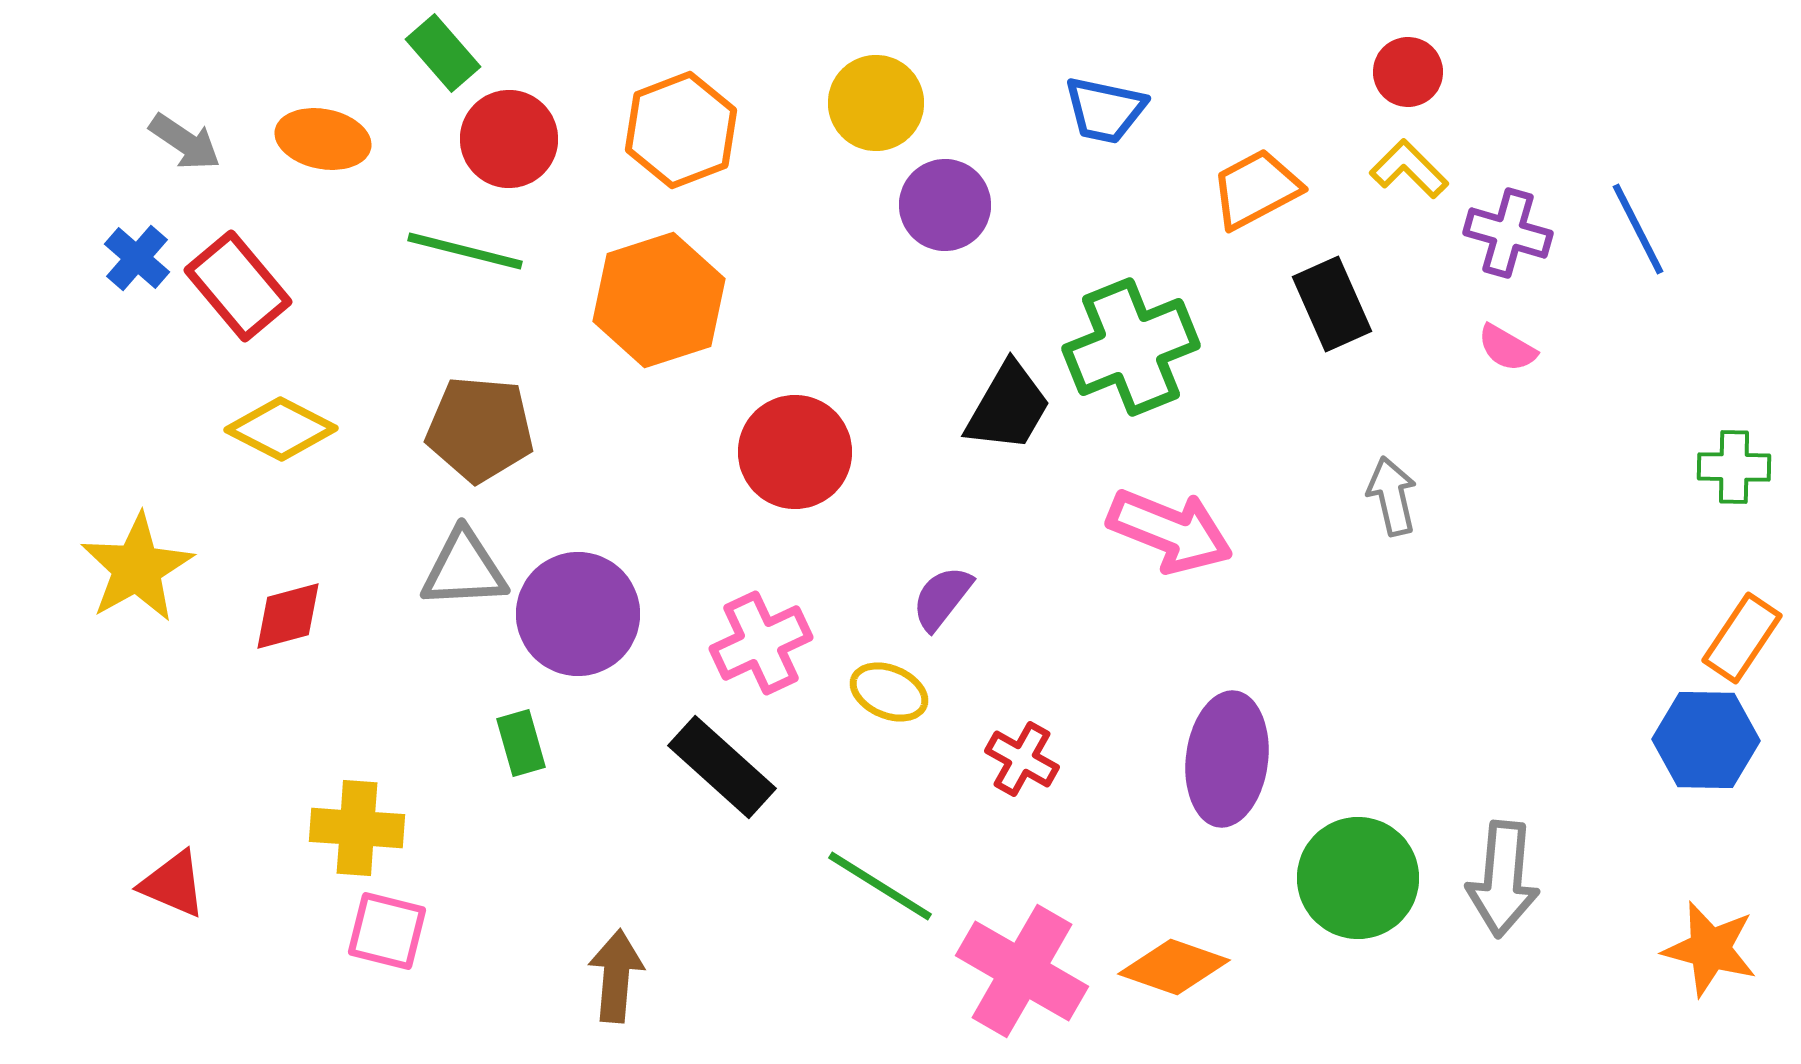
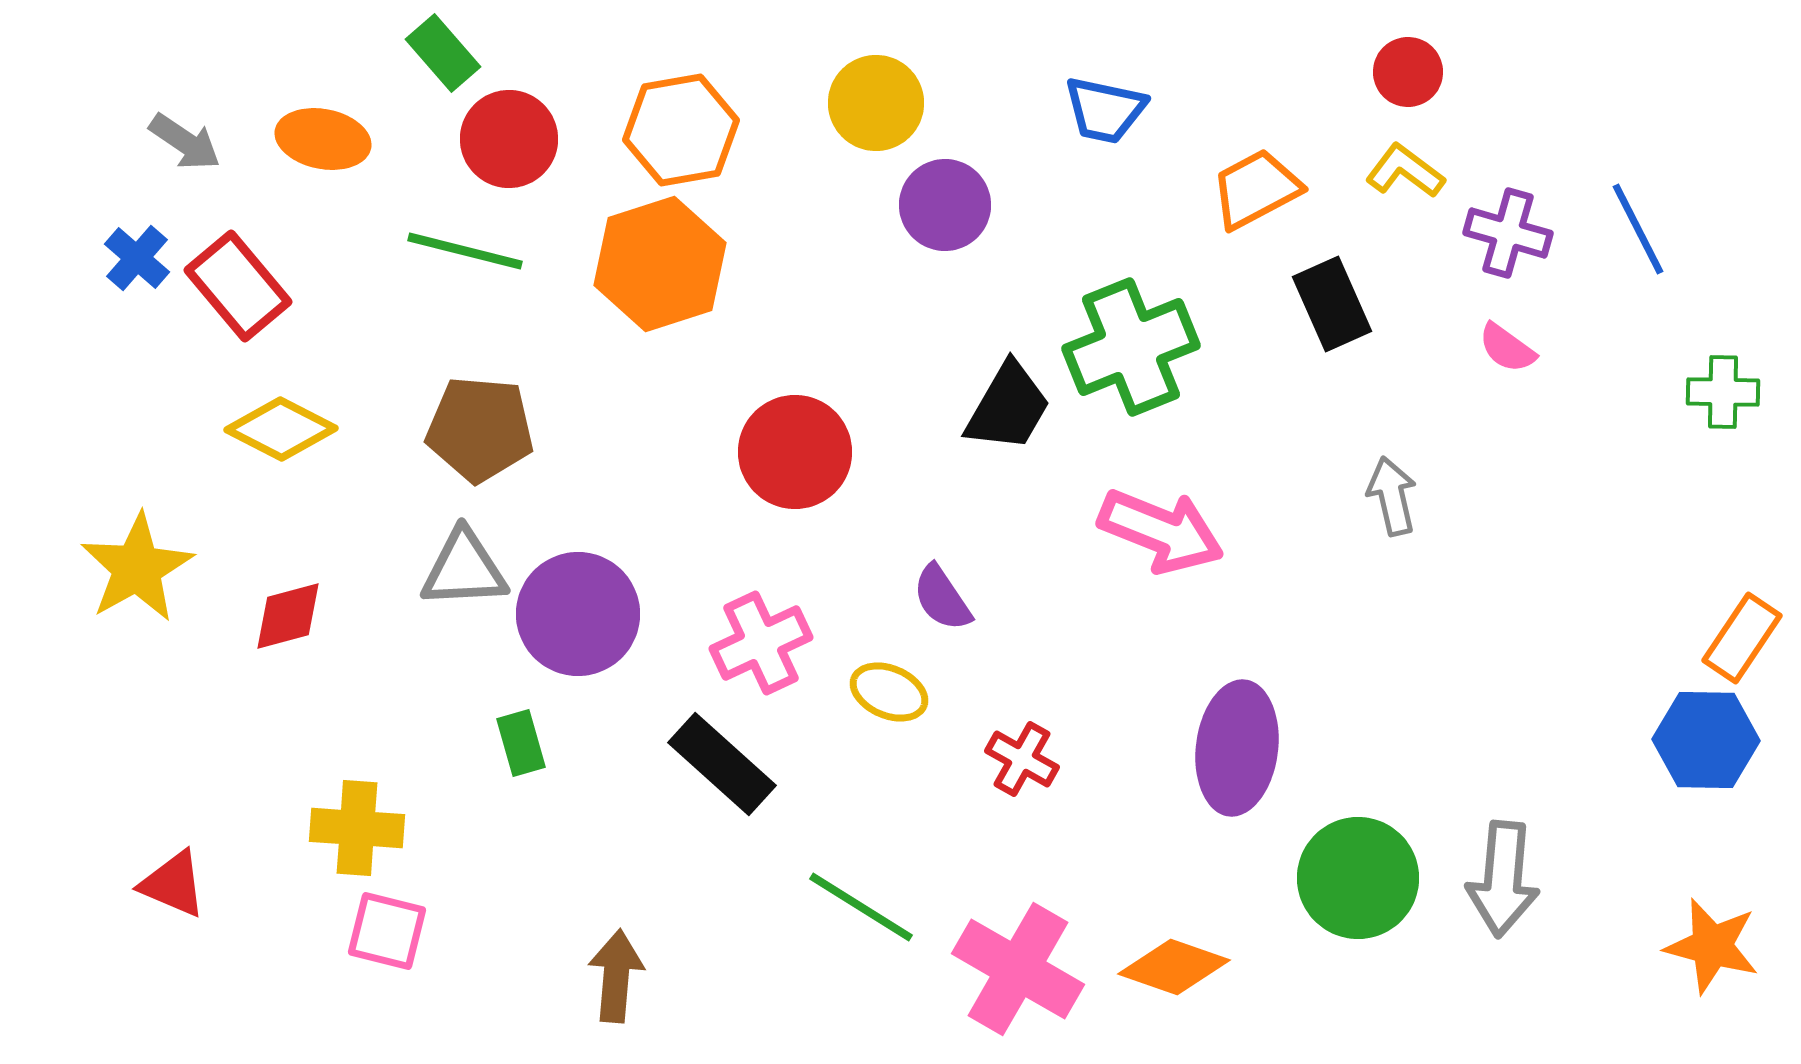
orange hexagon at (681, 130): rotated 11 degrees clockwise
yellow L-shape at (1409, 169): moved 4 px left, 2 px down; rotated 8 degrees counterclockwise
orange hexagon at (659, 300): moved 1 px right, 36 px up
pink semicircle at (1507, 348): rotated 6 degrees clockwise
green cross at (1734, 467): moved 11 px left, 75 px up
pink arrow at (1170, 531): moved 9 px left
purple semicircle at (942, 598): rotated 72 degrees counterclockwise
purple ellipse at (1227, 759): moved 10 px right, 11 px up
black rectangle at (722, 767): moved 3 px up
green line at (880, 886): moved 19 px left, 21 px down
orange star at (1710, 949): moved 2 px right, 3 px up
pink cross at (1022, 971): moved 4 px left, 2 px up
